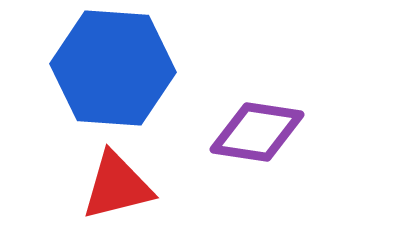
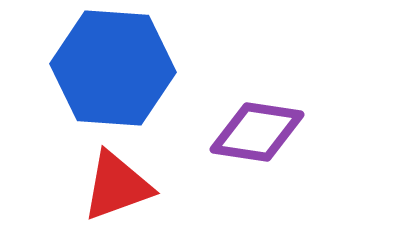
red triangle: rotated 6 degrees counterclockwise
